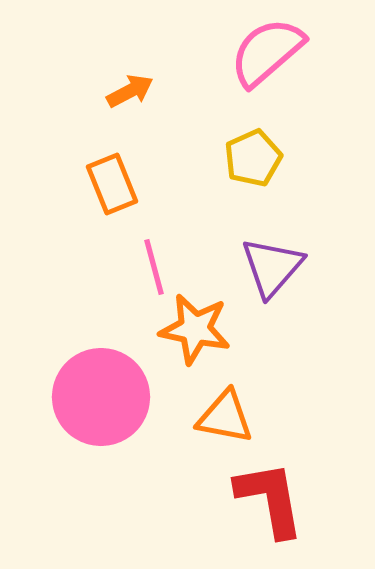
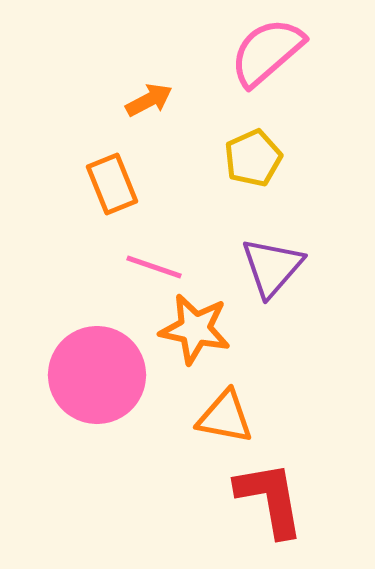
orange arrow: moved 19 px right, 9 px down
pink line: rotated 56 degrees counterclockwise
pink circle: moved 4 px left, 22 px up
